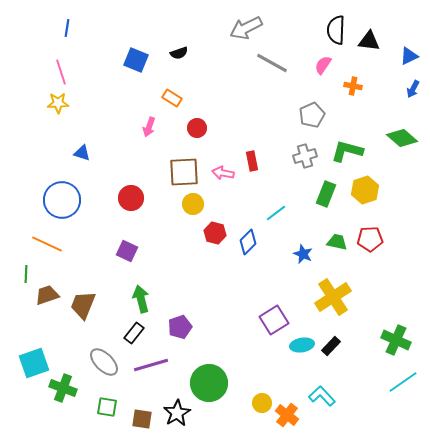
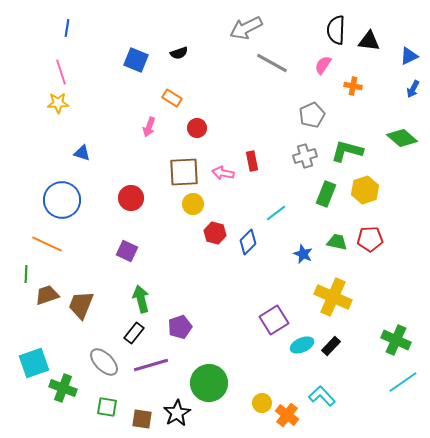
yellow cross at (333, 297): rotated 33 degrees counterclockwise
brown trapezoid at (83, 305): moved 2 px left
cyan ellipse at (302, 345): rotated 15 degrees counterclockwise
